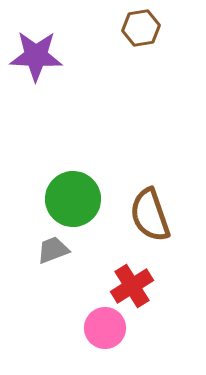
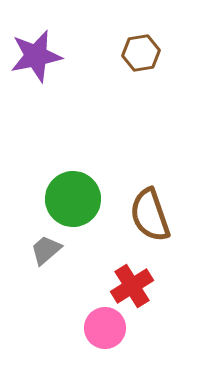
brown hexagon: moved 25 px down
purple star: rotated 14 degrees counterclockwise
gray trapezoid: moved 7 px left; rotated 20 degrees counterclockwise
